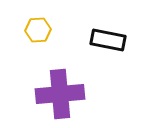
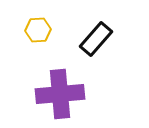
black rectangle: moved 12 px left, 1 px up; rotated 60 degrees counterclockwise
